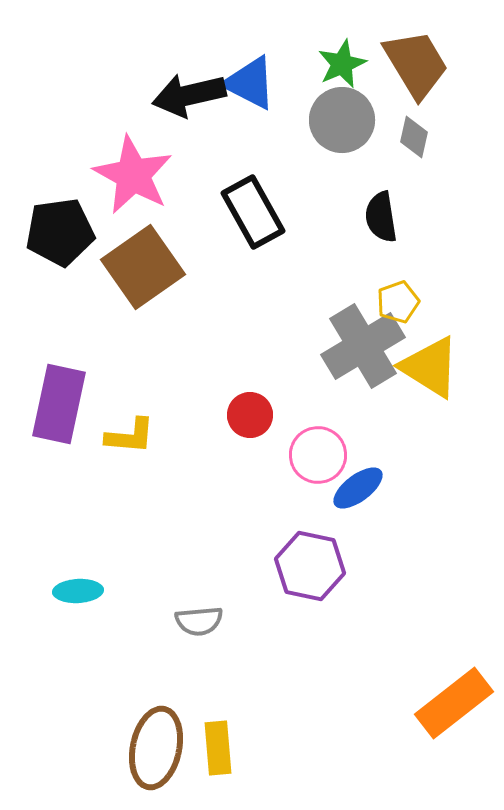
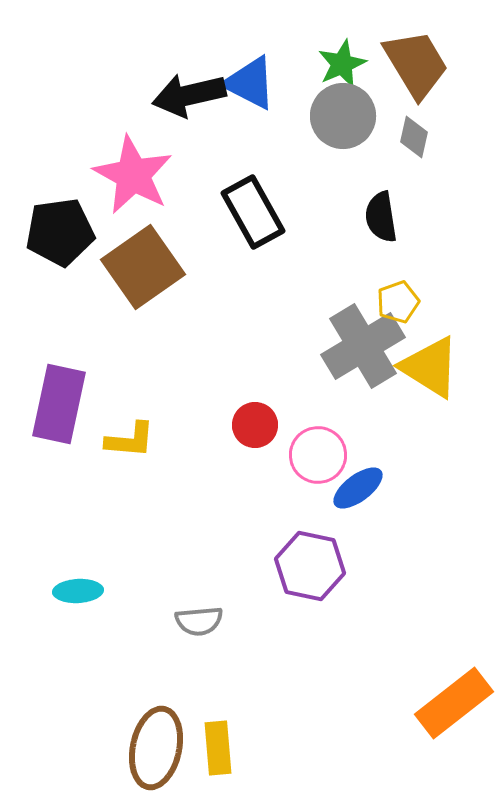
gray circle: moved 1 px right, 4 px up
red circle: moved 5 px right, 10 px down
yellow L-shape: moved 4 px down
